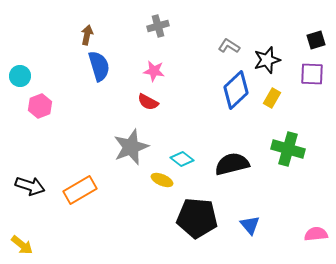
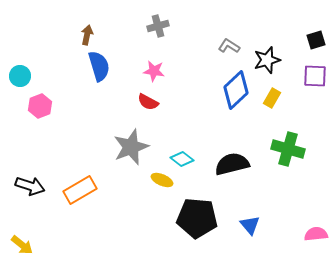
purple square: moved 3 px right, 2 px down
